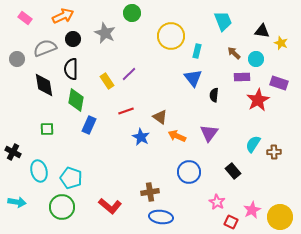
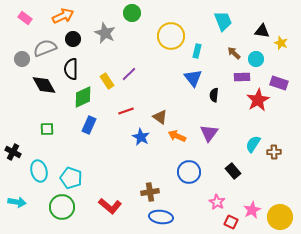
gray circle at (17, 59): moved 5 px right
black diamond at (44, 85): rotated 20 degrees counterclockwise
green diamond at (76, 100): moved 7 px right, 3 px up; rotated 55 degrees clockwise
